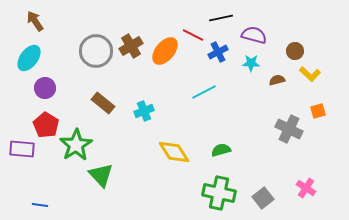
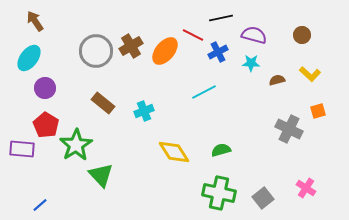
brown circle: moved 7 px right, 16 px up
blue line: rotated 49 degrees counterclockwise
